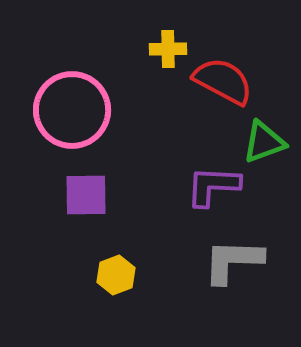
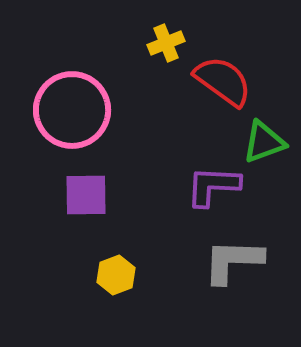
yellow cross: moved 2 px left, 6 px up; rotated 21 degrees counterclockwise
red semicircle: rotated 8 degrees clockwise
